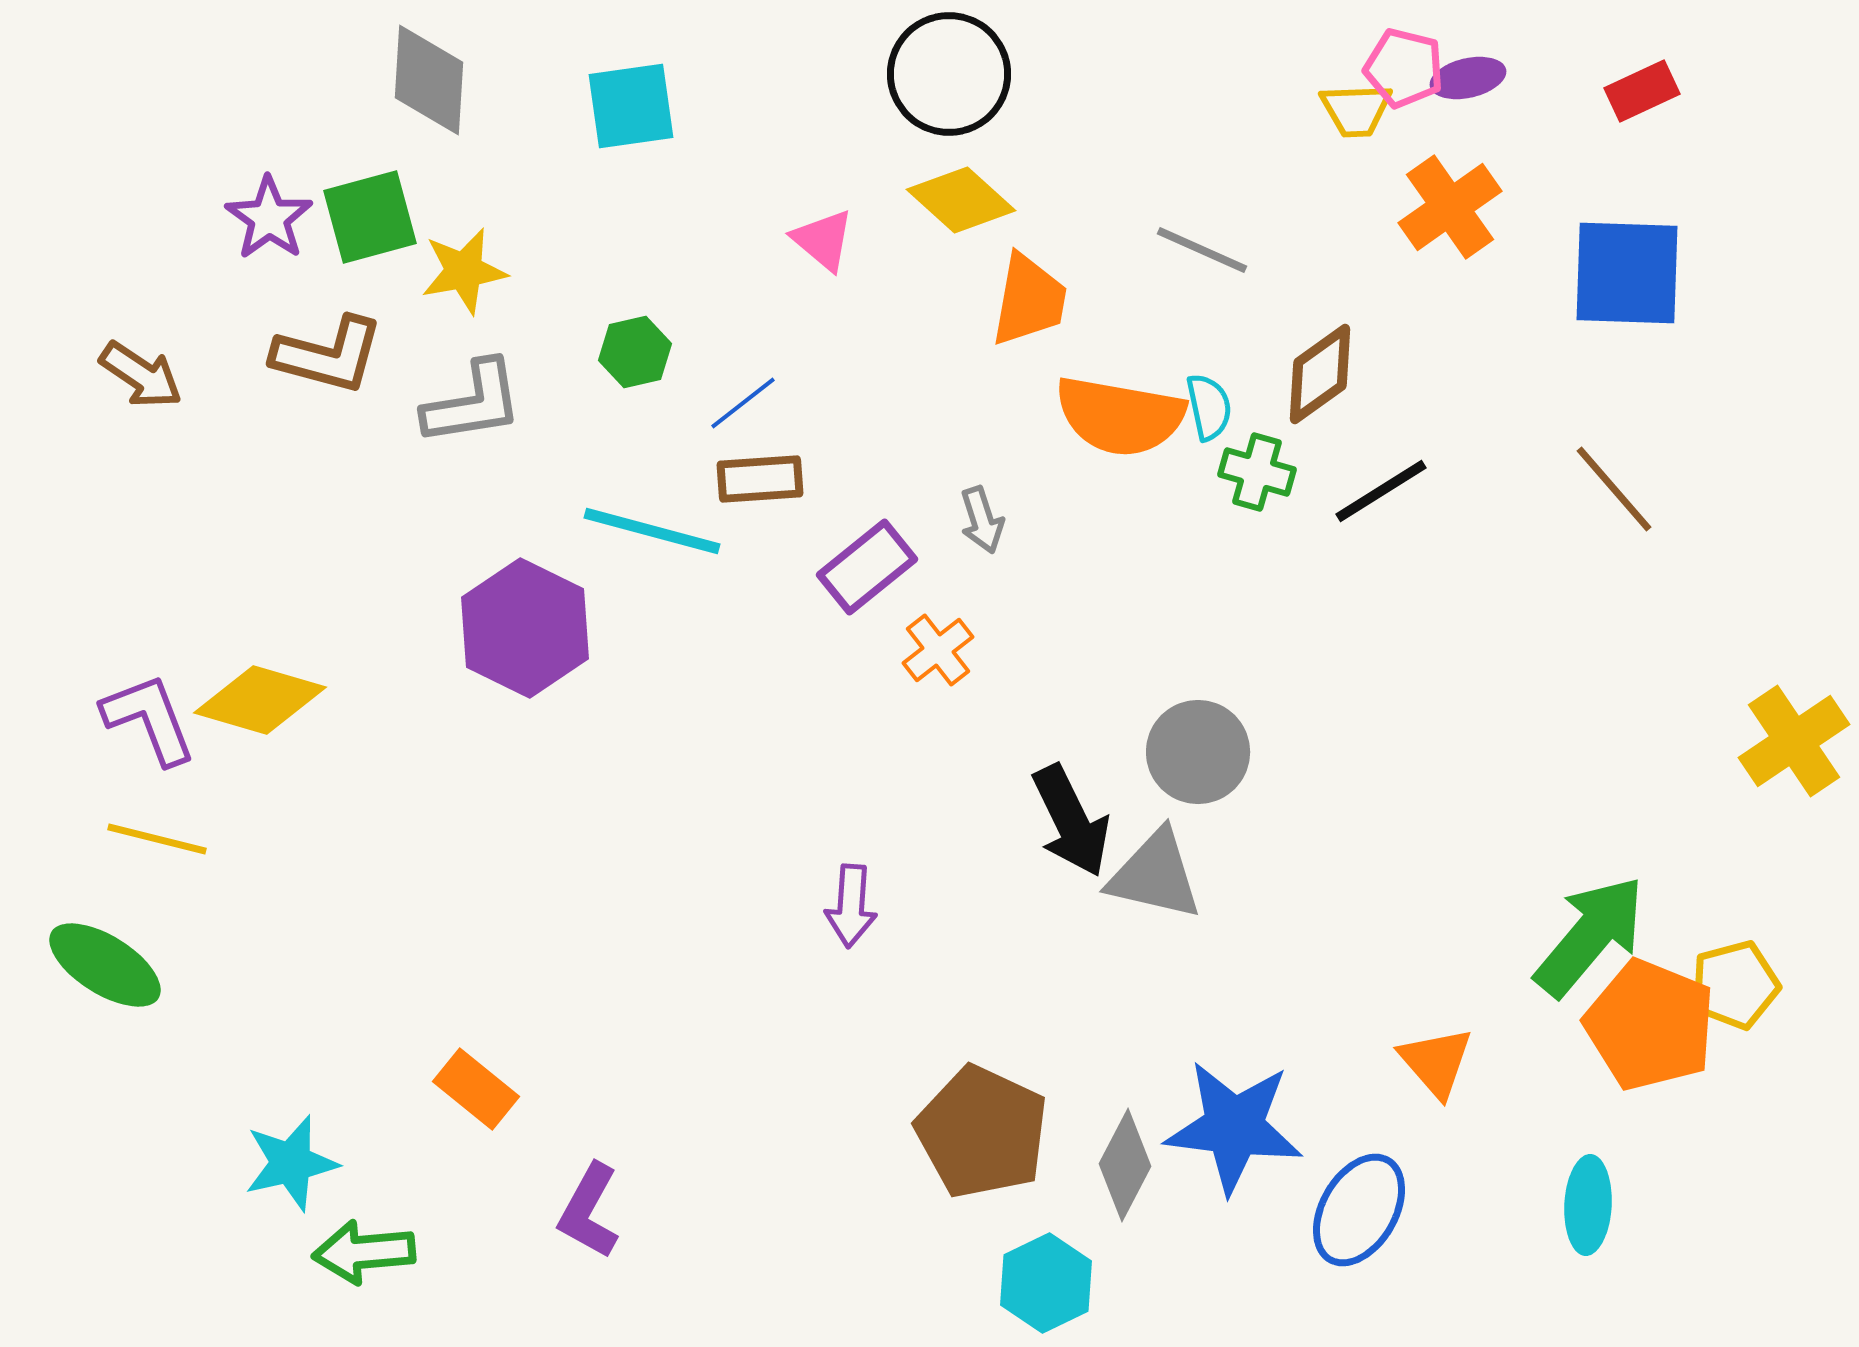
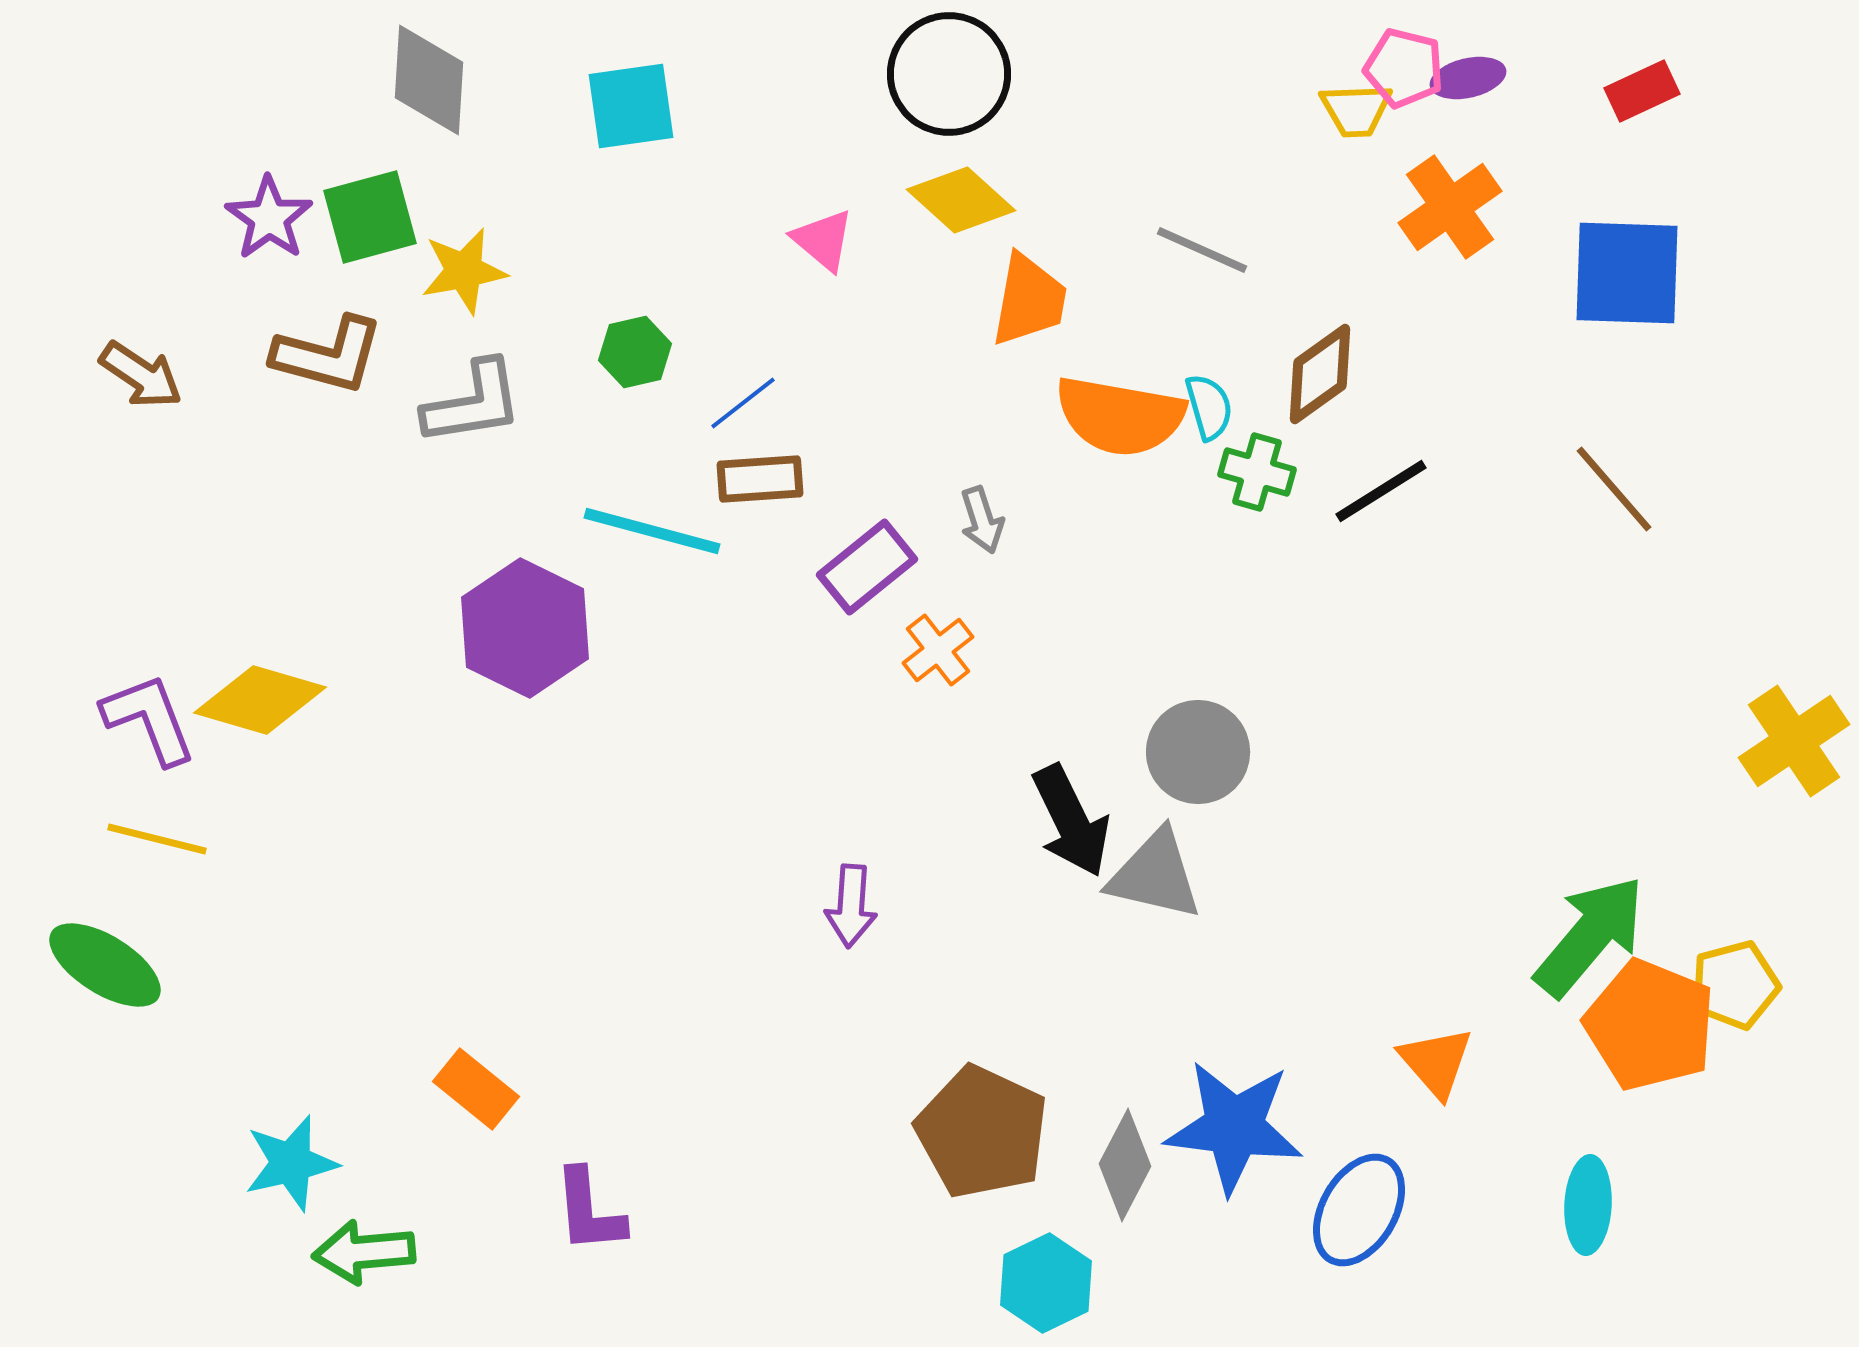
cyan semicircle at (1209, 407): rotated 4 degrees counterclockwise
purple L-shape at (589, 1211): rotated 34 degrees counterclockwise
